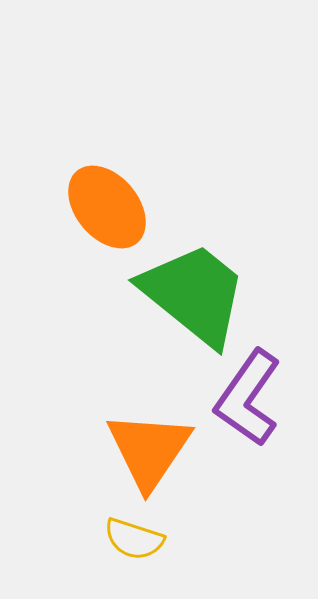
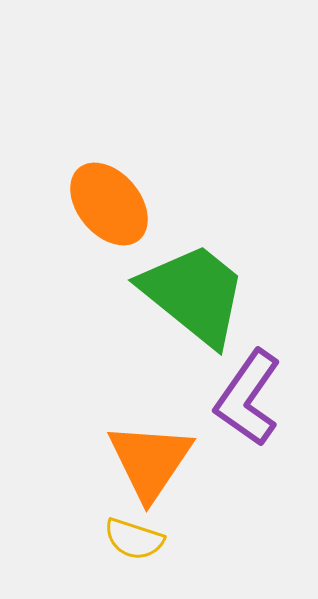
orange ellipse: moved 2 px right, 3 px up
orange triangle: moved 1 px right, 11 px down
